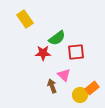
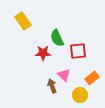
yellow rectangle: moved 2 px left, 2 px down
green semicircle: rotated 102 degrees clockwise
red square: moved 2 px right, 1 px up
orange rectangle: moved 10 px up
